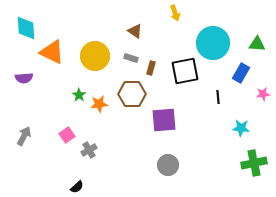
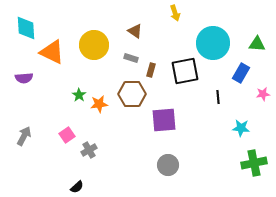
yellow circle: moved 1 px left, 11 px up
brown rectangle: moved 2 px down
